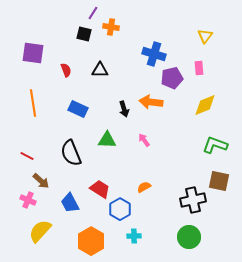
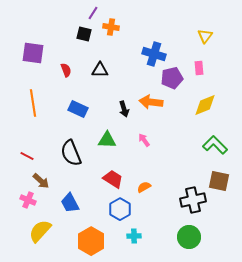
green L-shape: rotated 25 degrees clockwise
red trapezoid: moved 13 px right, 10 px up
